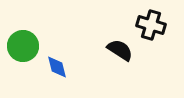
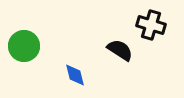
green circle: moved 1 px right
blue diamond: moved 18 px right, 8 px down
